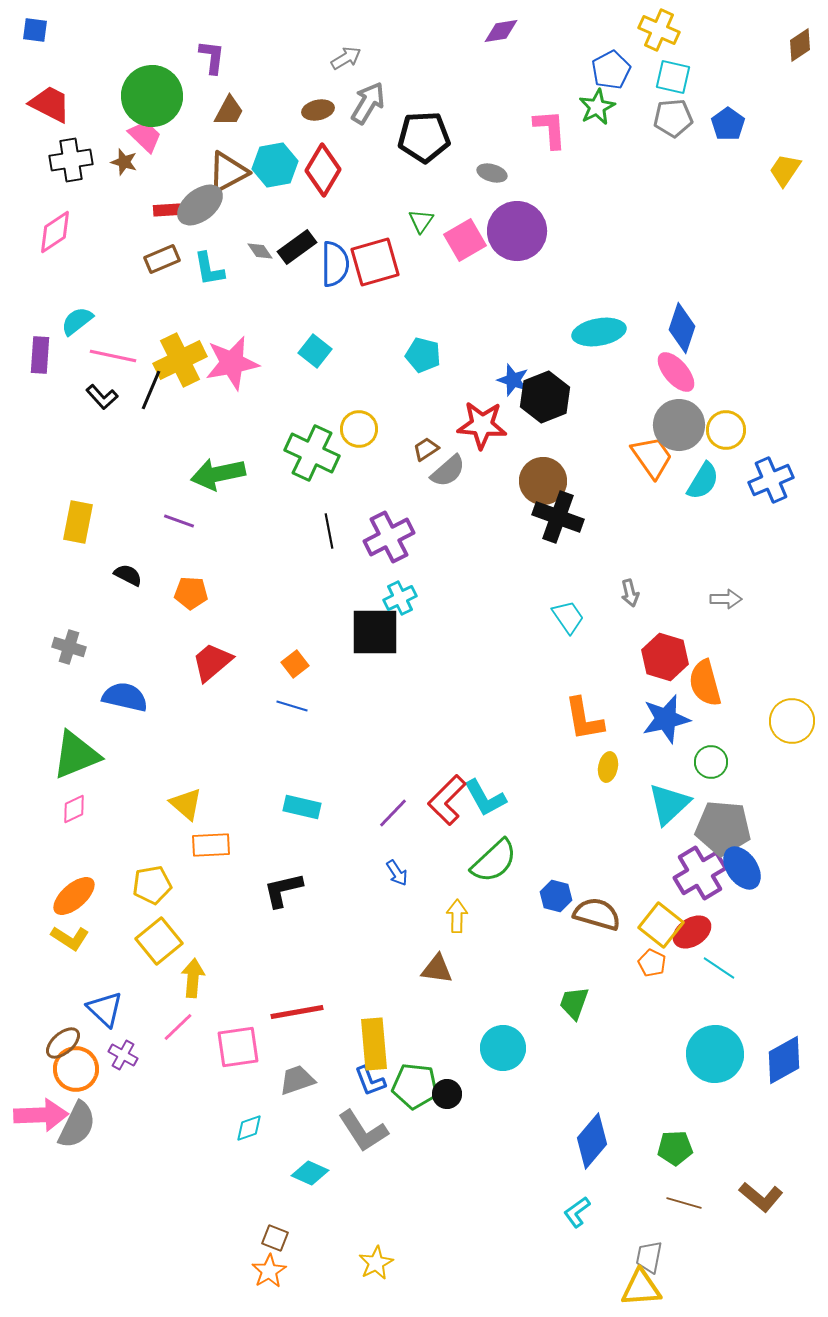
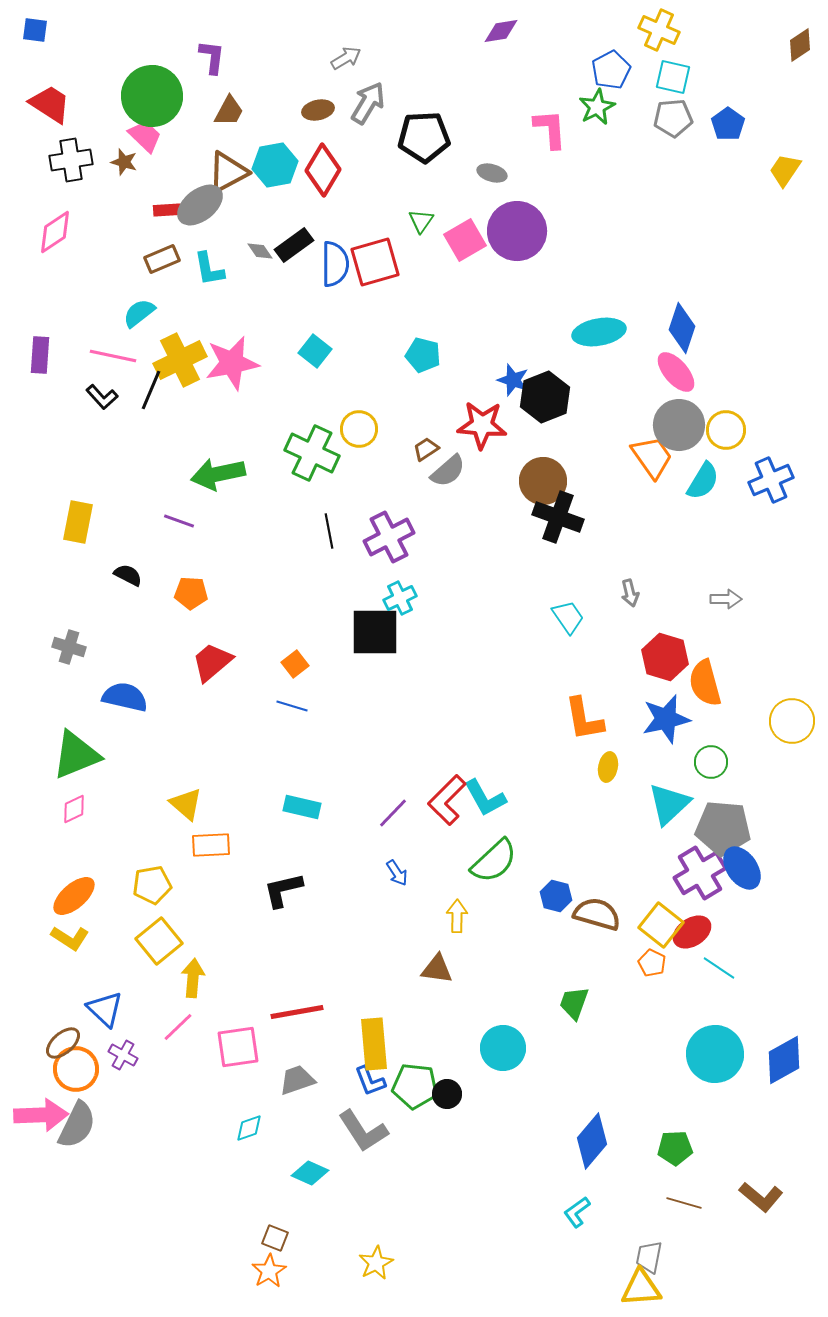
red trapezoid at (50, 104): rotated 6 degrees clockwise
black rectangle at (297, 247): moved 3 px left, 2 px up
cyan semicircle at (77, 321): moved 62 px right, 8 px up
